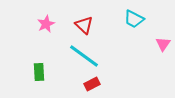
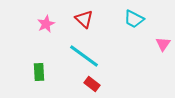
red triangle: moved 6 px up
red rectangle: rotated 63 degrees clockwise
